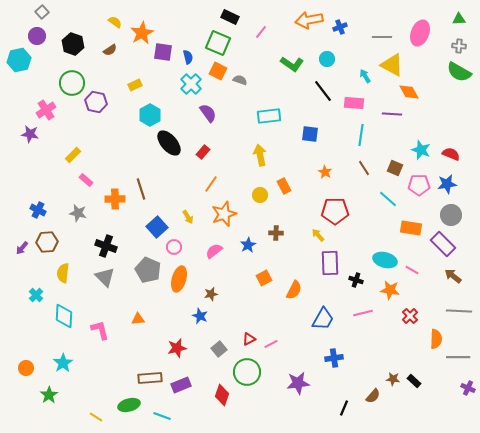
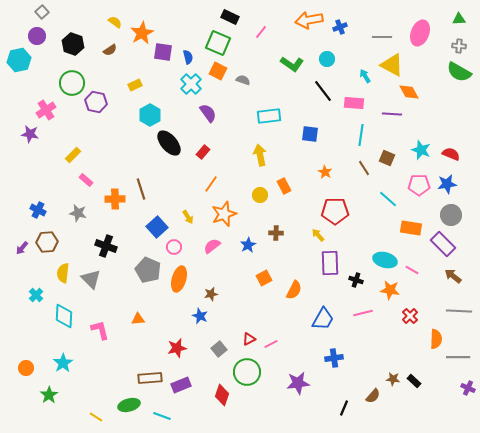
gray semicircle at (240, 80): moved 3 px right
brown square at (395, 168): moved 8 px left, 10 px up
pink semicircle at (214, 251): moved 2 px left, 5 px up
gray triangle at (105, 277): moved 14 px left, 2 px down
